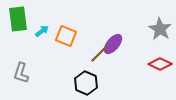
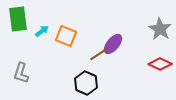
brown line: rotated 12 degrees clockwise
